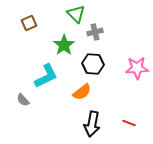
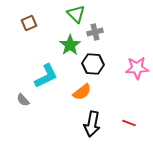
green star: moved 6 px right
